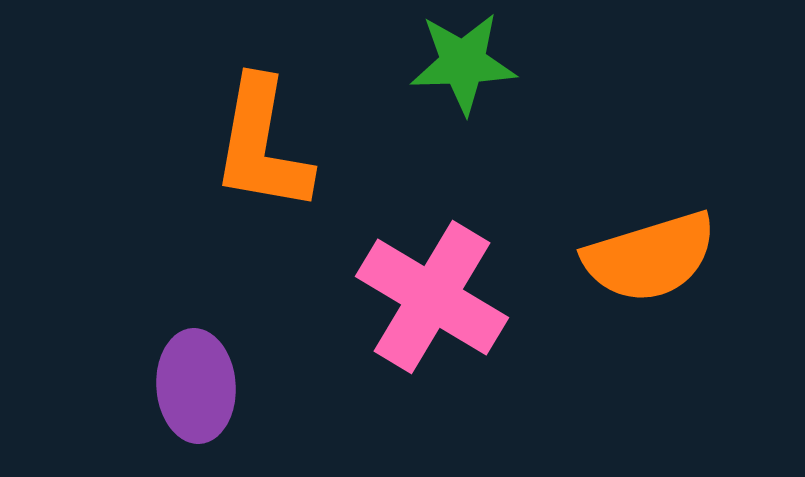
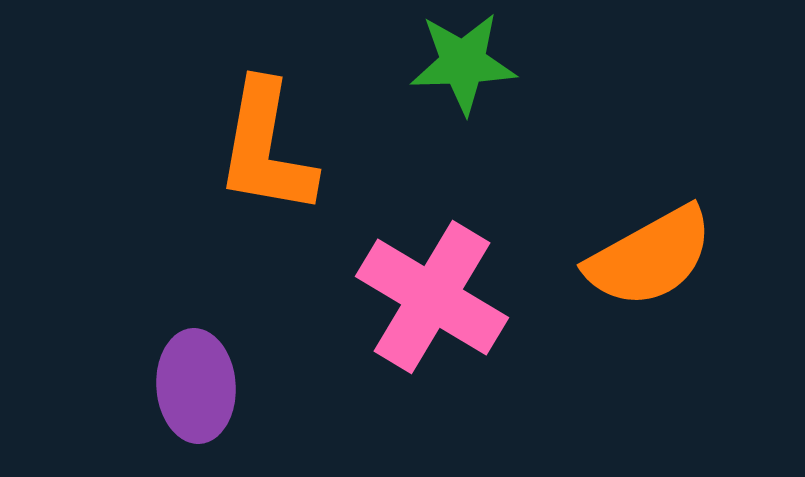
orange L-shape: moved 4 px right, 3 px down
orange semicircle: rotated 12 degrees counterclockwise
